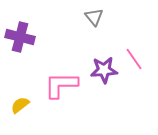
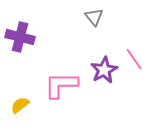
purple star: rotated 24 degrees counterclockwise
